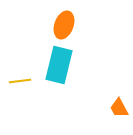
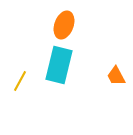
yellow line: rotated 55 degrees counterclockwise
orange trapezoid: moved 3 px left, 32 px up
